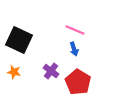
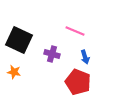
pink line: moved 1 px down
blue arrow: moved 11 px right, 8 px down
purple cross: moved 1 px right, 17 px up; rotated 21 degrees counterclockwise
red pentagon: rotated 10 degrees counterclockwise
